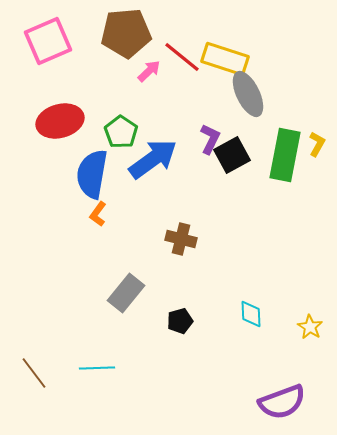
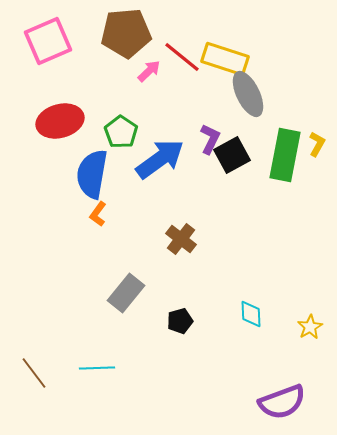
blue arrow: moved 7 px right
brown cross: rotated 24 degrees clockwise
yellow star: rotated 10 degrees clockwise
